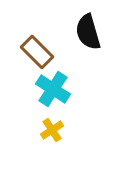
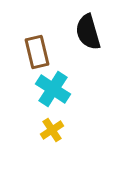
brown rectangle: rotated 32 degrees clockwise
